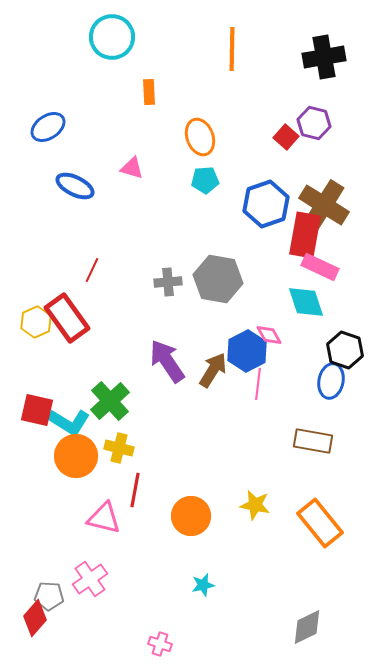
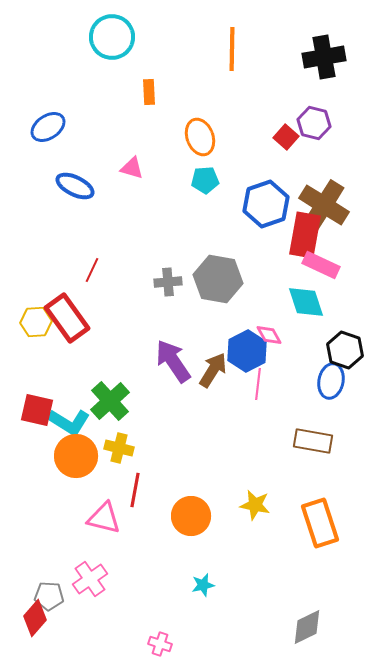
pink rectangle at (320, 267): moved 1 px right, 2 px up
yellow hexagon at (36, 322): rotated 20 degrees clockwise
purple arrow at (167, 361): moved 6 px right
orange rectangle at (320, 523): rotated 21 degrees clockwise
